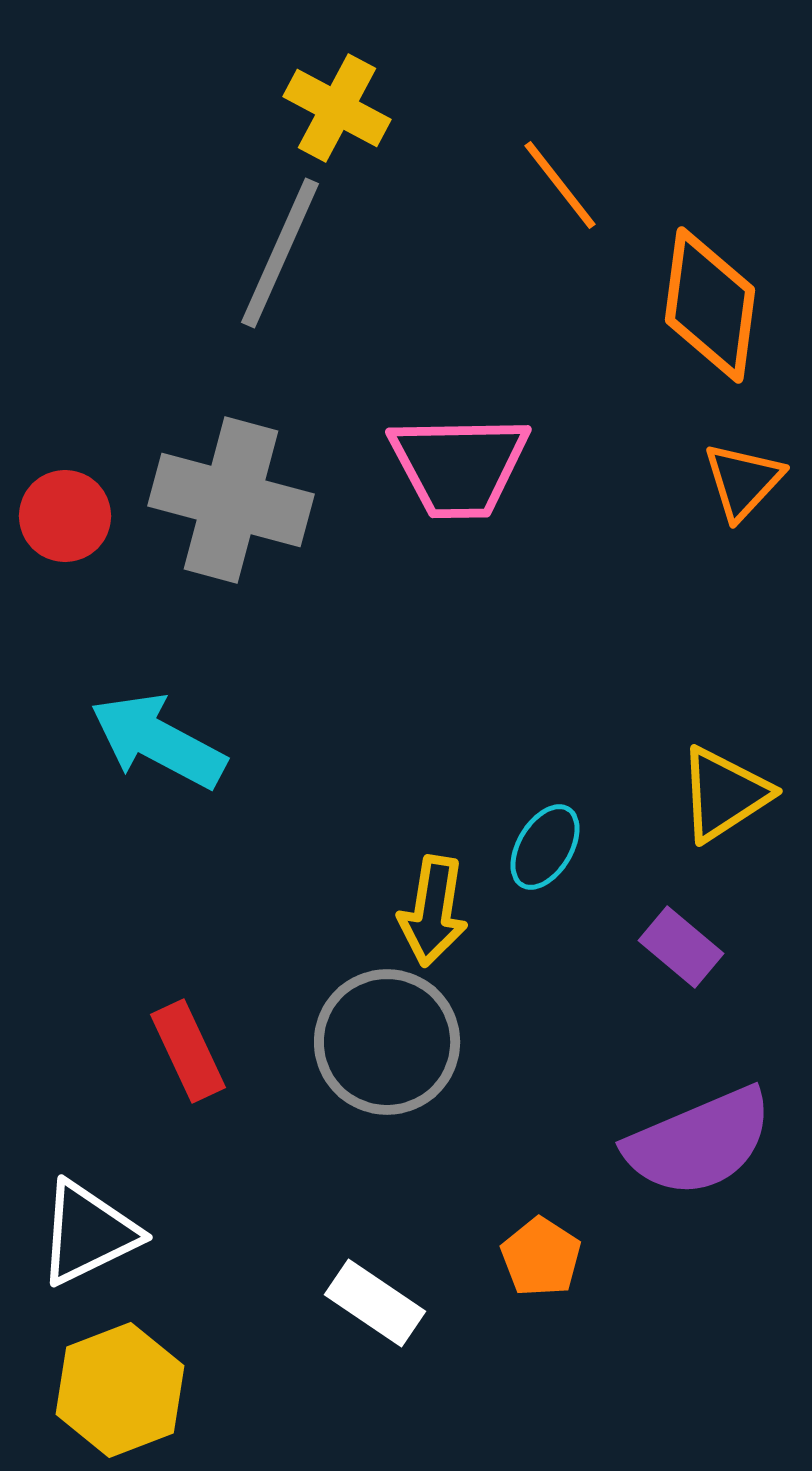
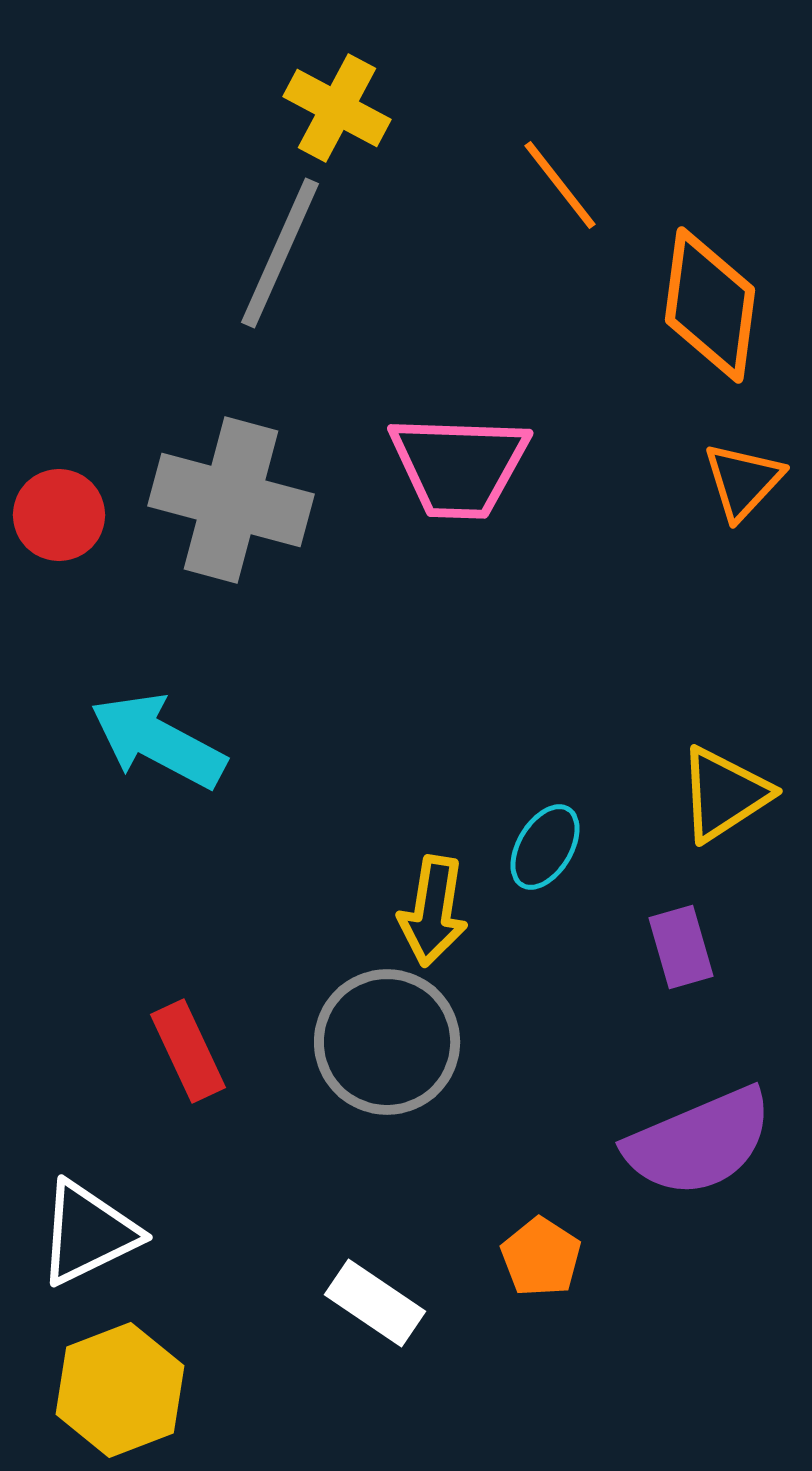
pink trapezoid: rotated 3 degrees clockwise
red circle: moved 6 px left, 1 px up
purple rectangle: rotated 34 degrees clockwise
